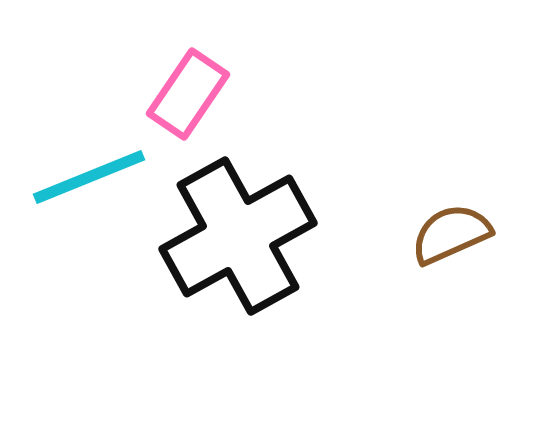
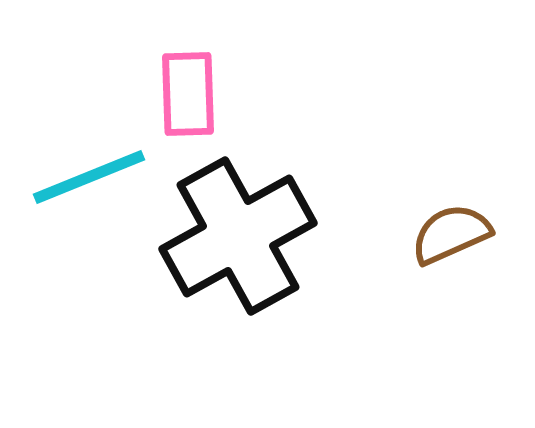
pink rectangle: rotated 36 degrees counterclockwise
